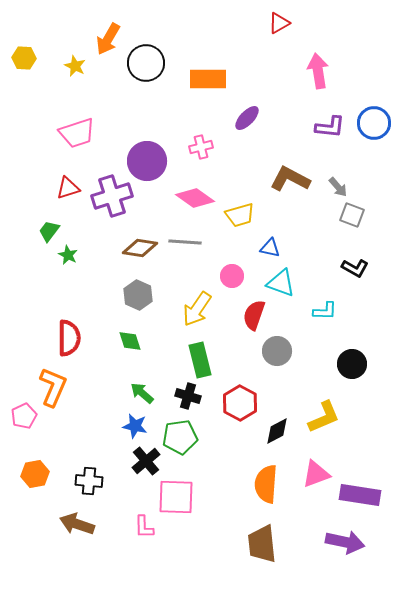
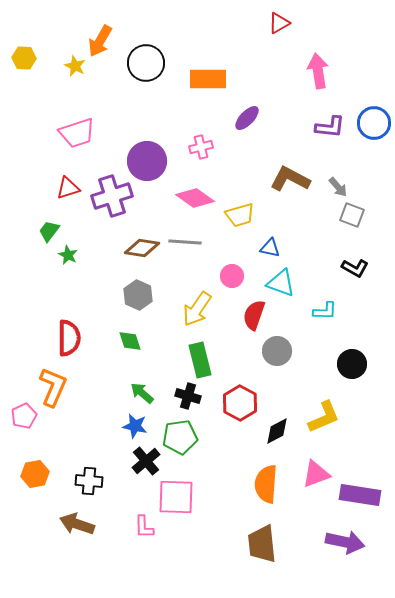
orange arrow at (108, 39): moved 8 px left, 2 px down
brown diamond at (140, 248): moved 2 px right
